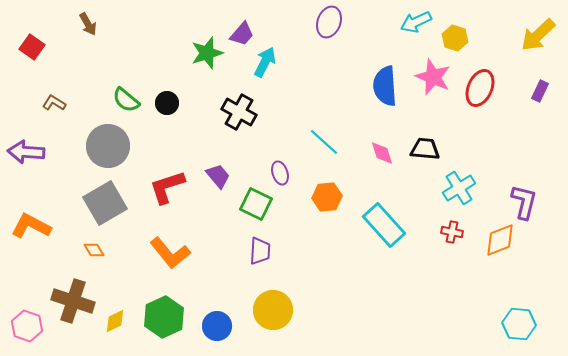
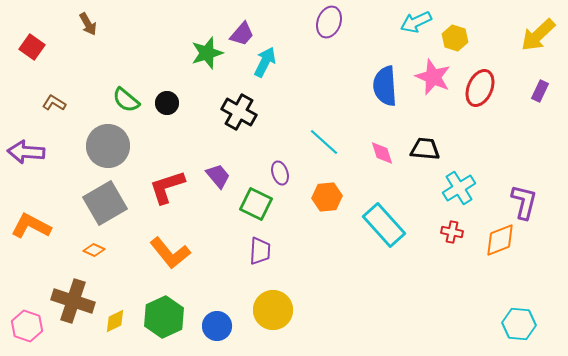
orange diamond at (94, 250): rotated 35 degrees counterclockwise
